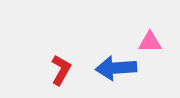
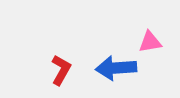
pink triangle: rotated 10 degrees counterclockwise
